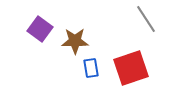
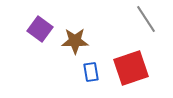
blue rectangle: moved 4 px down
